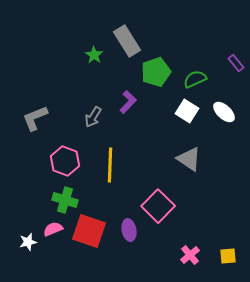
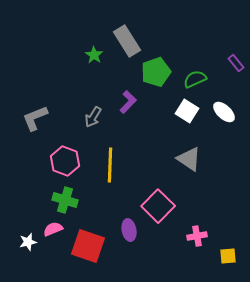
red square: moved 1 px left, 15 px down
pink cross: moved 7 px right, 19 px up; rotated 30 degrees clockwise
